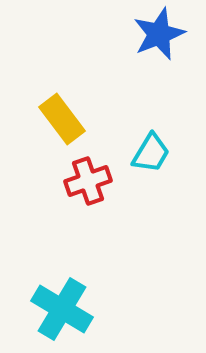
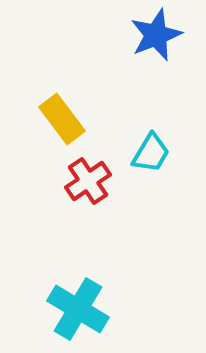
blue star: moved 3 px left, 1 px down
red cross: rotated 15 degrees counterclockwise
cyan cross: moved 16 px right
